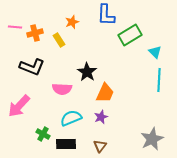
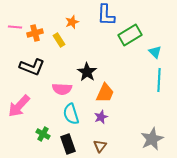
cyan semicircle: moved 4 px up; rotated 85 degrees counterclockwise
black rectangle: moved 2 px right; rotated 72 degrees clockwise
